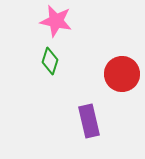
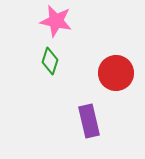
red circle: moved 6 px left, 1 px up
